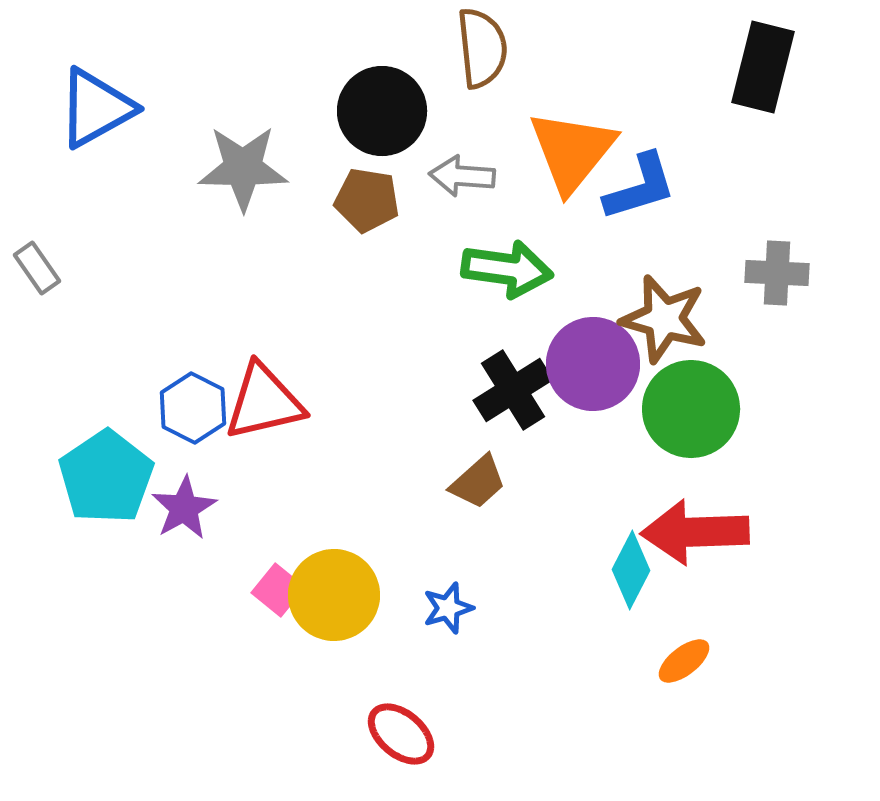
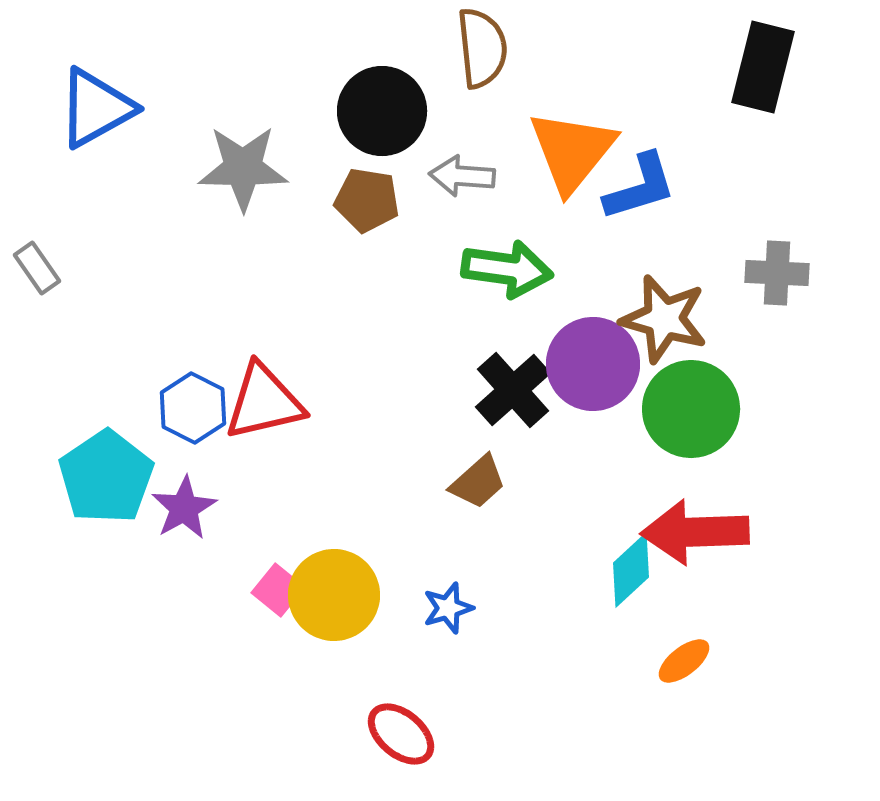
black cross: rotated 10 degrees counterclockwise
cyan diamond: rotated 20 degrees clockwise
